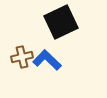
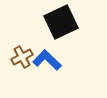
brown cross: rotated 15 degrees counterclockwise
